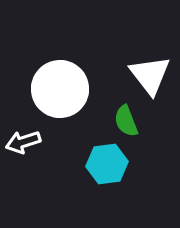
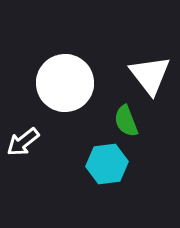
white circle: moved 5 px right, 6 px up
white arrow: rotated 20 degrees counterclockwise
